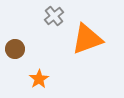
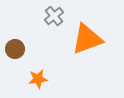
orange star: moved 1 px left; rotated 24 degrees clockwise
